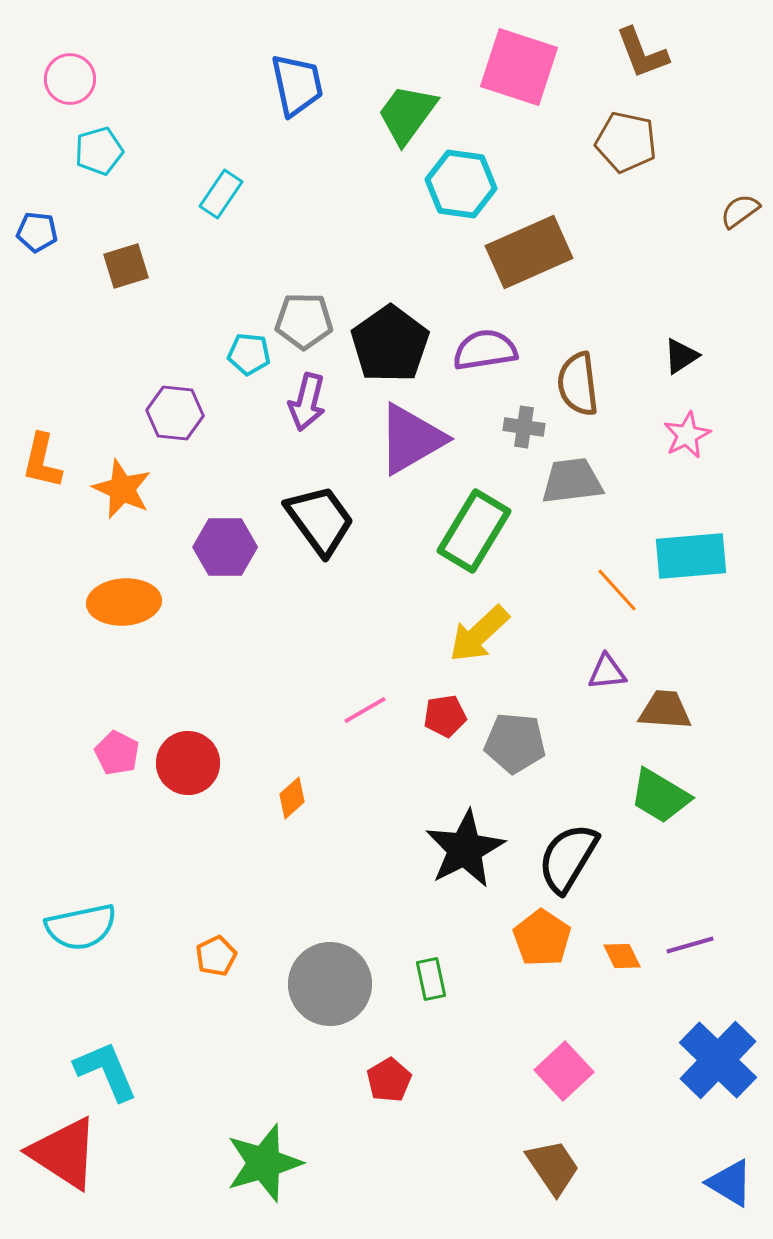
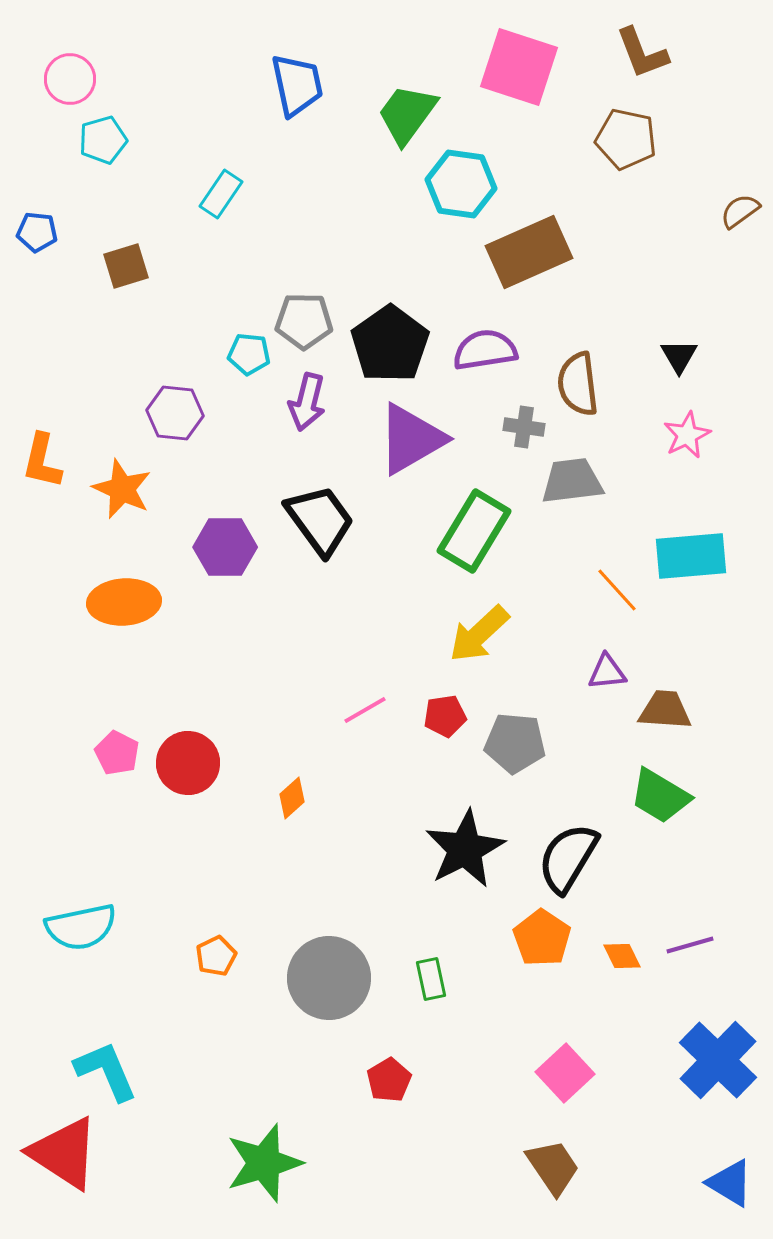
brown pentagon at (626, 142): moved 3 px up
cyan pentagon at (99, 151): moved 4 px right, 11 px up
black triangle at (681, 356): moved 2 px left; rotated 27 degrees counterclockwise
gray circle at (330, 984): moved 1 px left, 6 px up
pink square at (564, 1071): moved 1 px right, 2 px down
